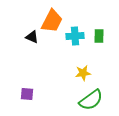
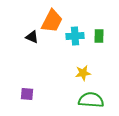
green semicircle: rotated 140 degrees counterclockwise
